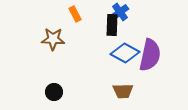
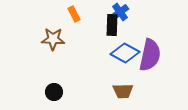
orange rectangle: moved 1 px left
